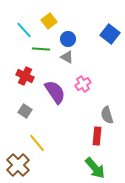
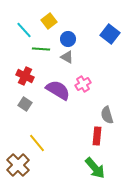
purple semicircle: moved 3 px right, 2 px up; rotated 25 degrees counterclockwise
gray square: moved 7 px up
